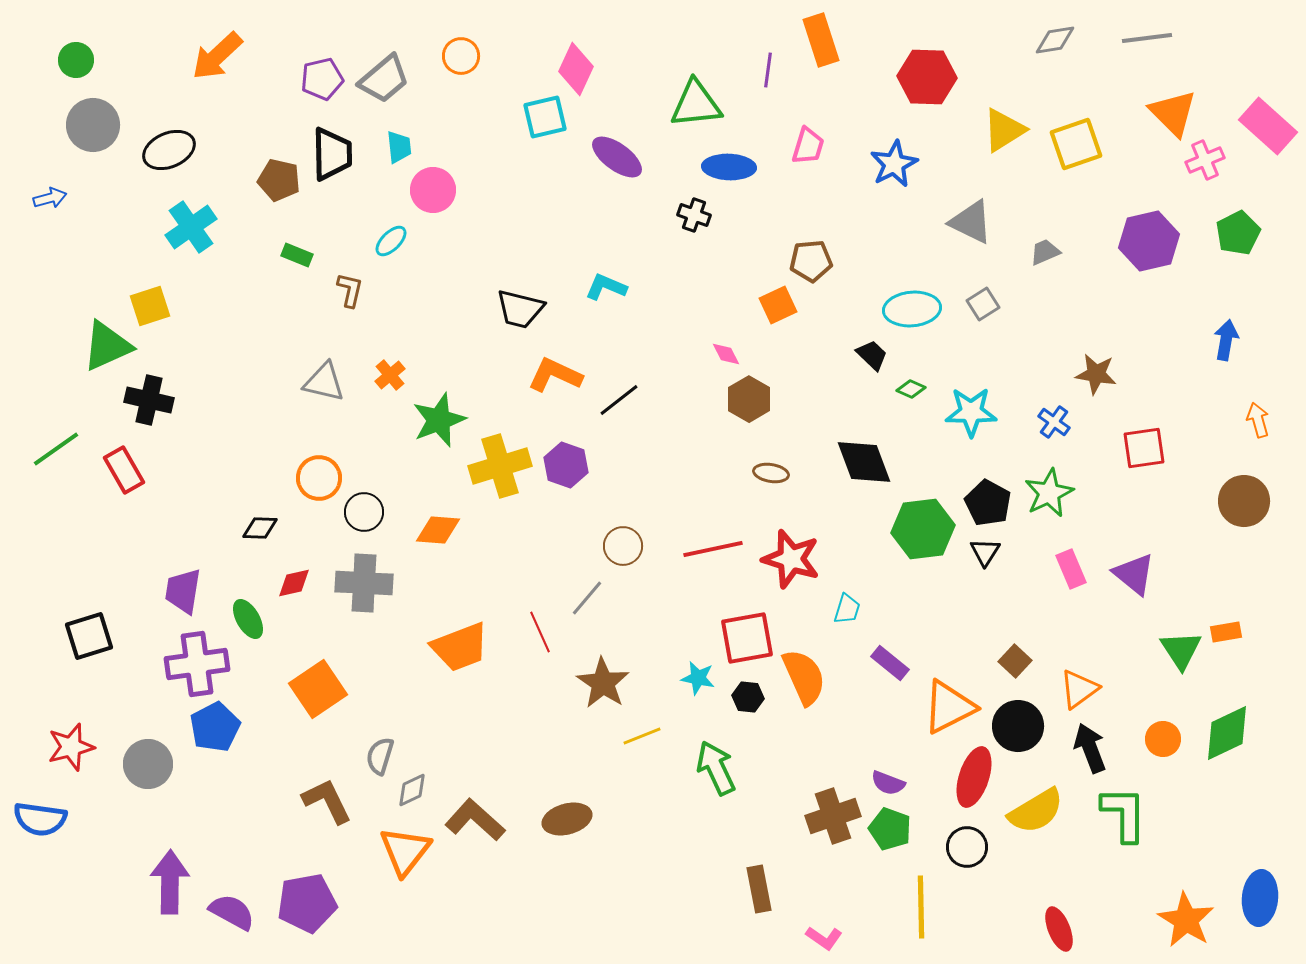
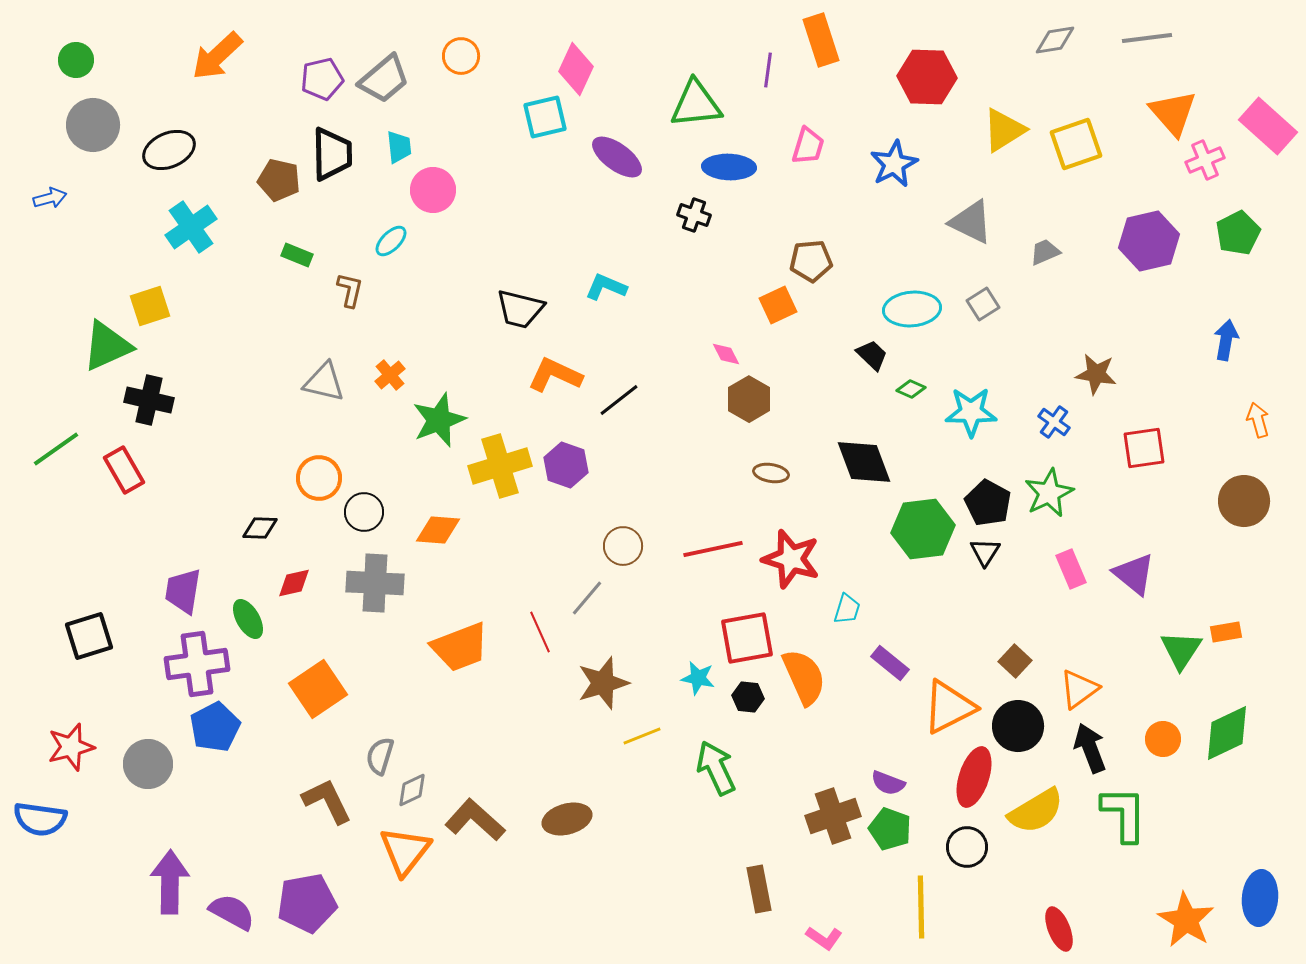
orange triangle at (1173, 113): rotated 4 degrees clockwise
gray cross at (364, 583): moved 11 px right
green triangle at (1181, 650): rotated 6 degrees clockwise
brown star at (603, 683): rotated 22 degrees clockwise
